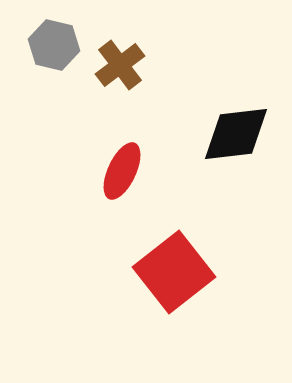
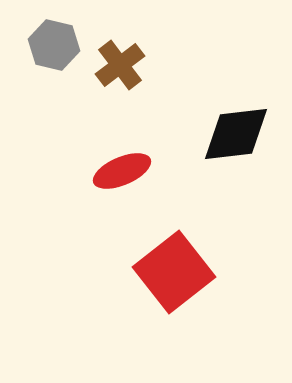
red ellipse: rotated 42 degrees clockwise
